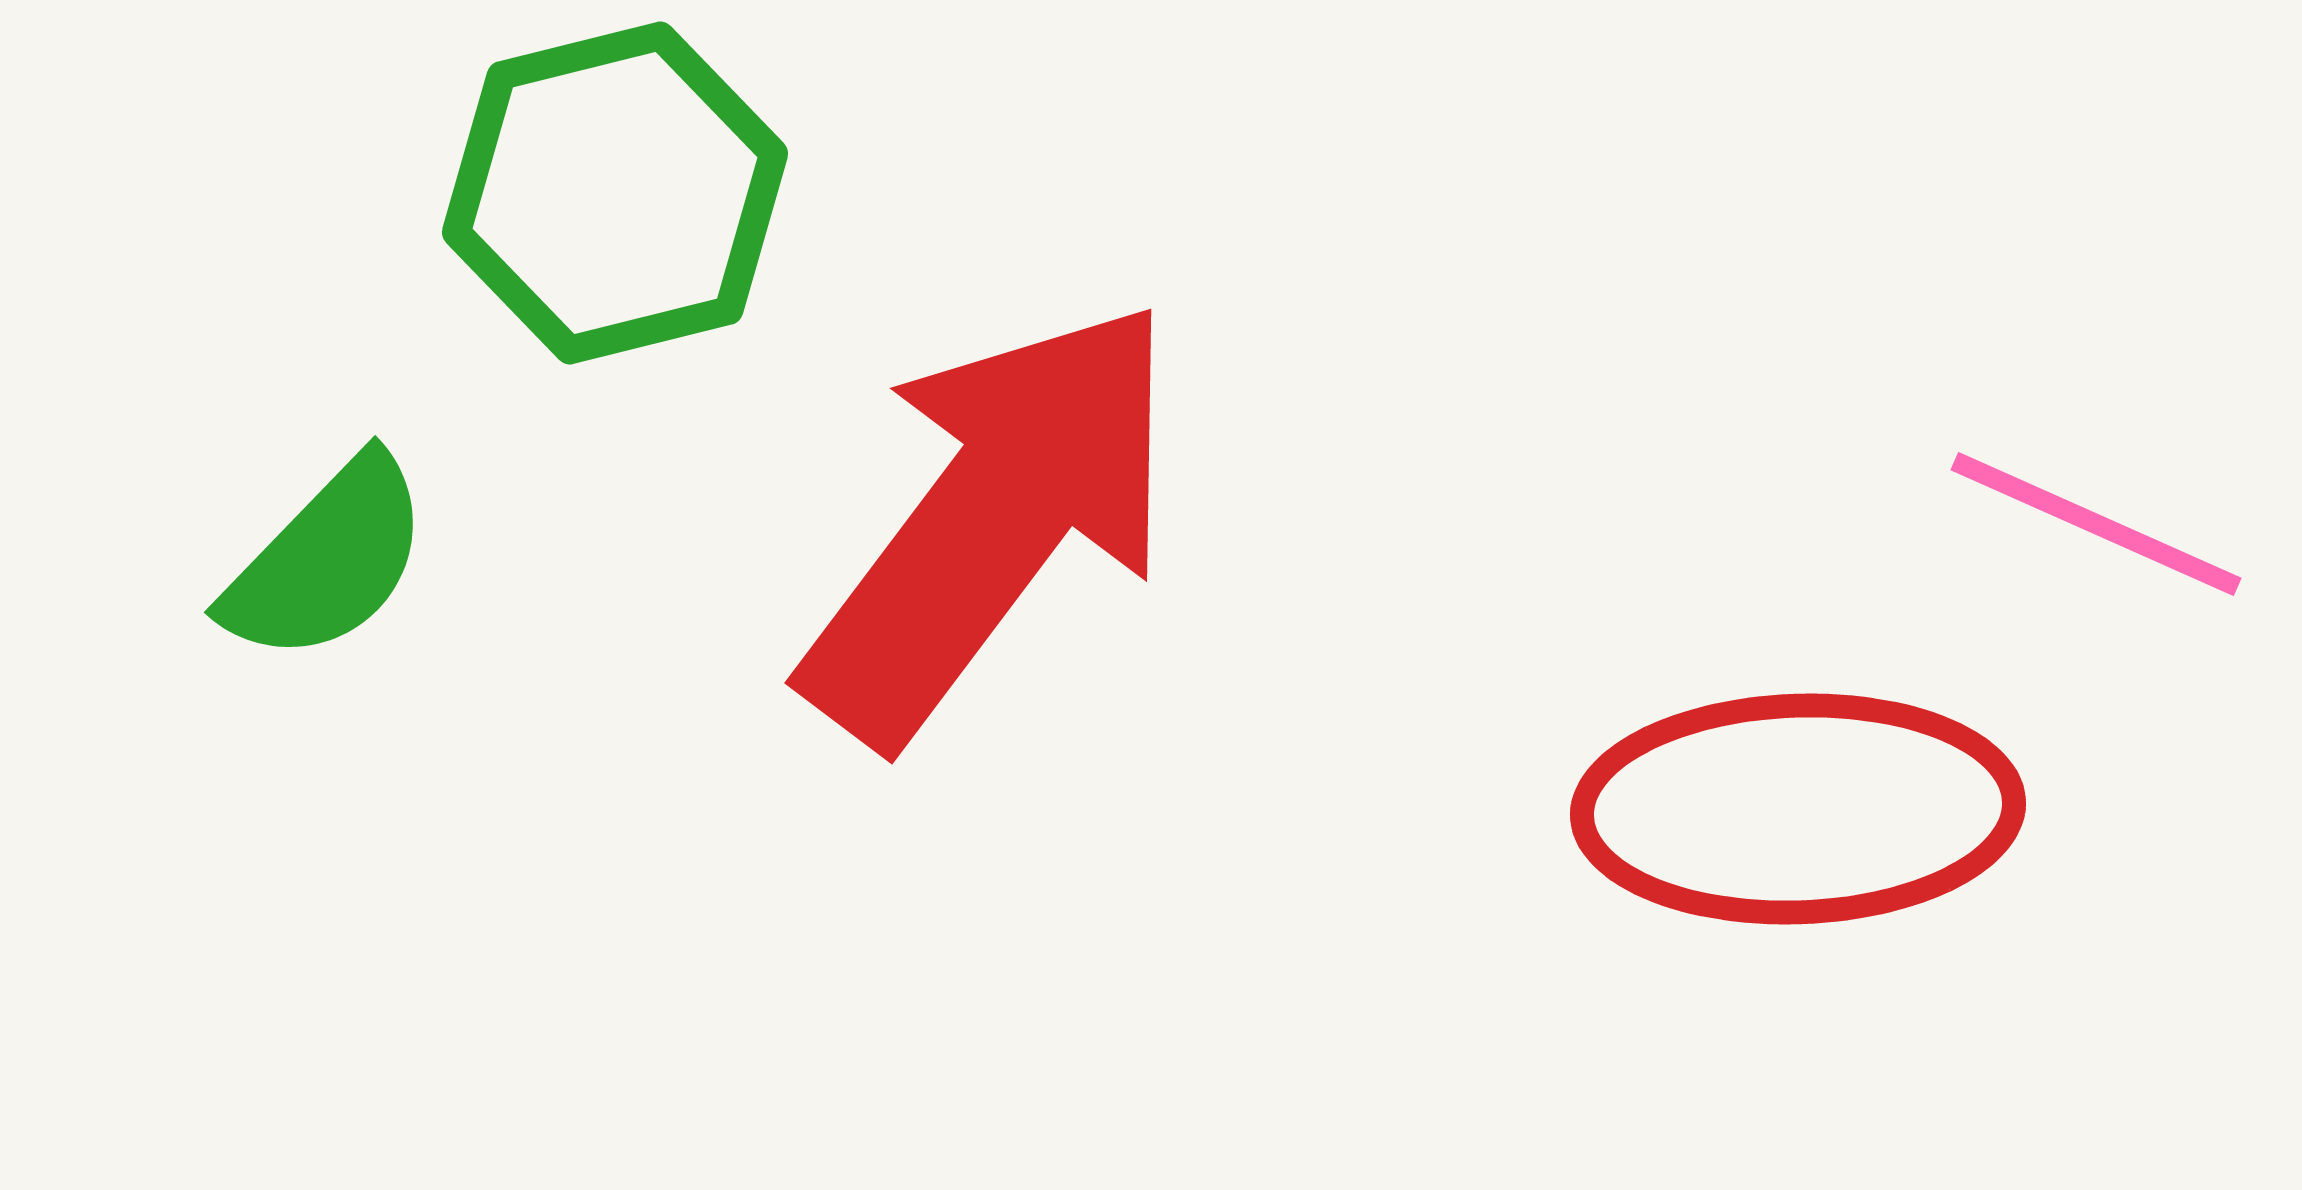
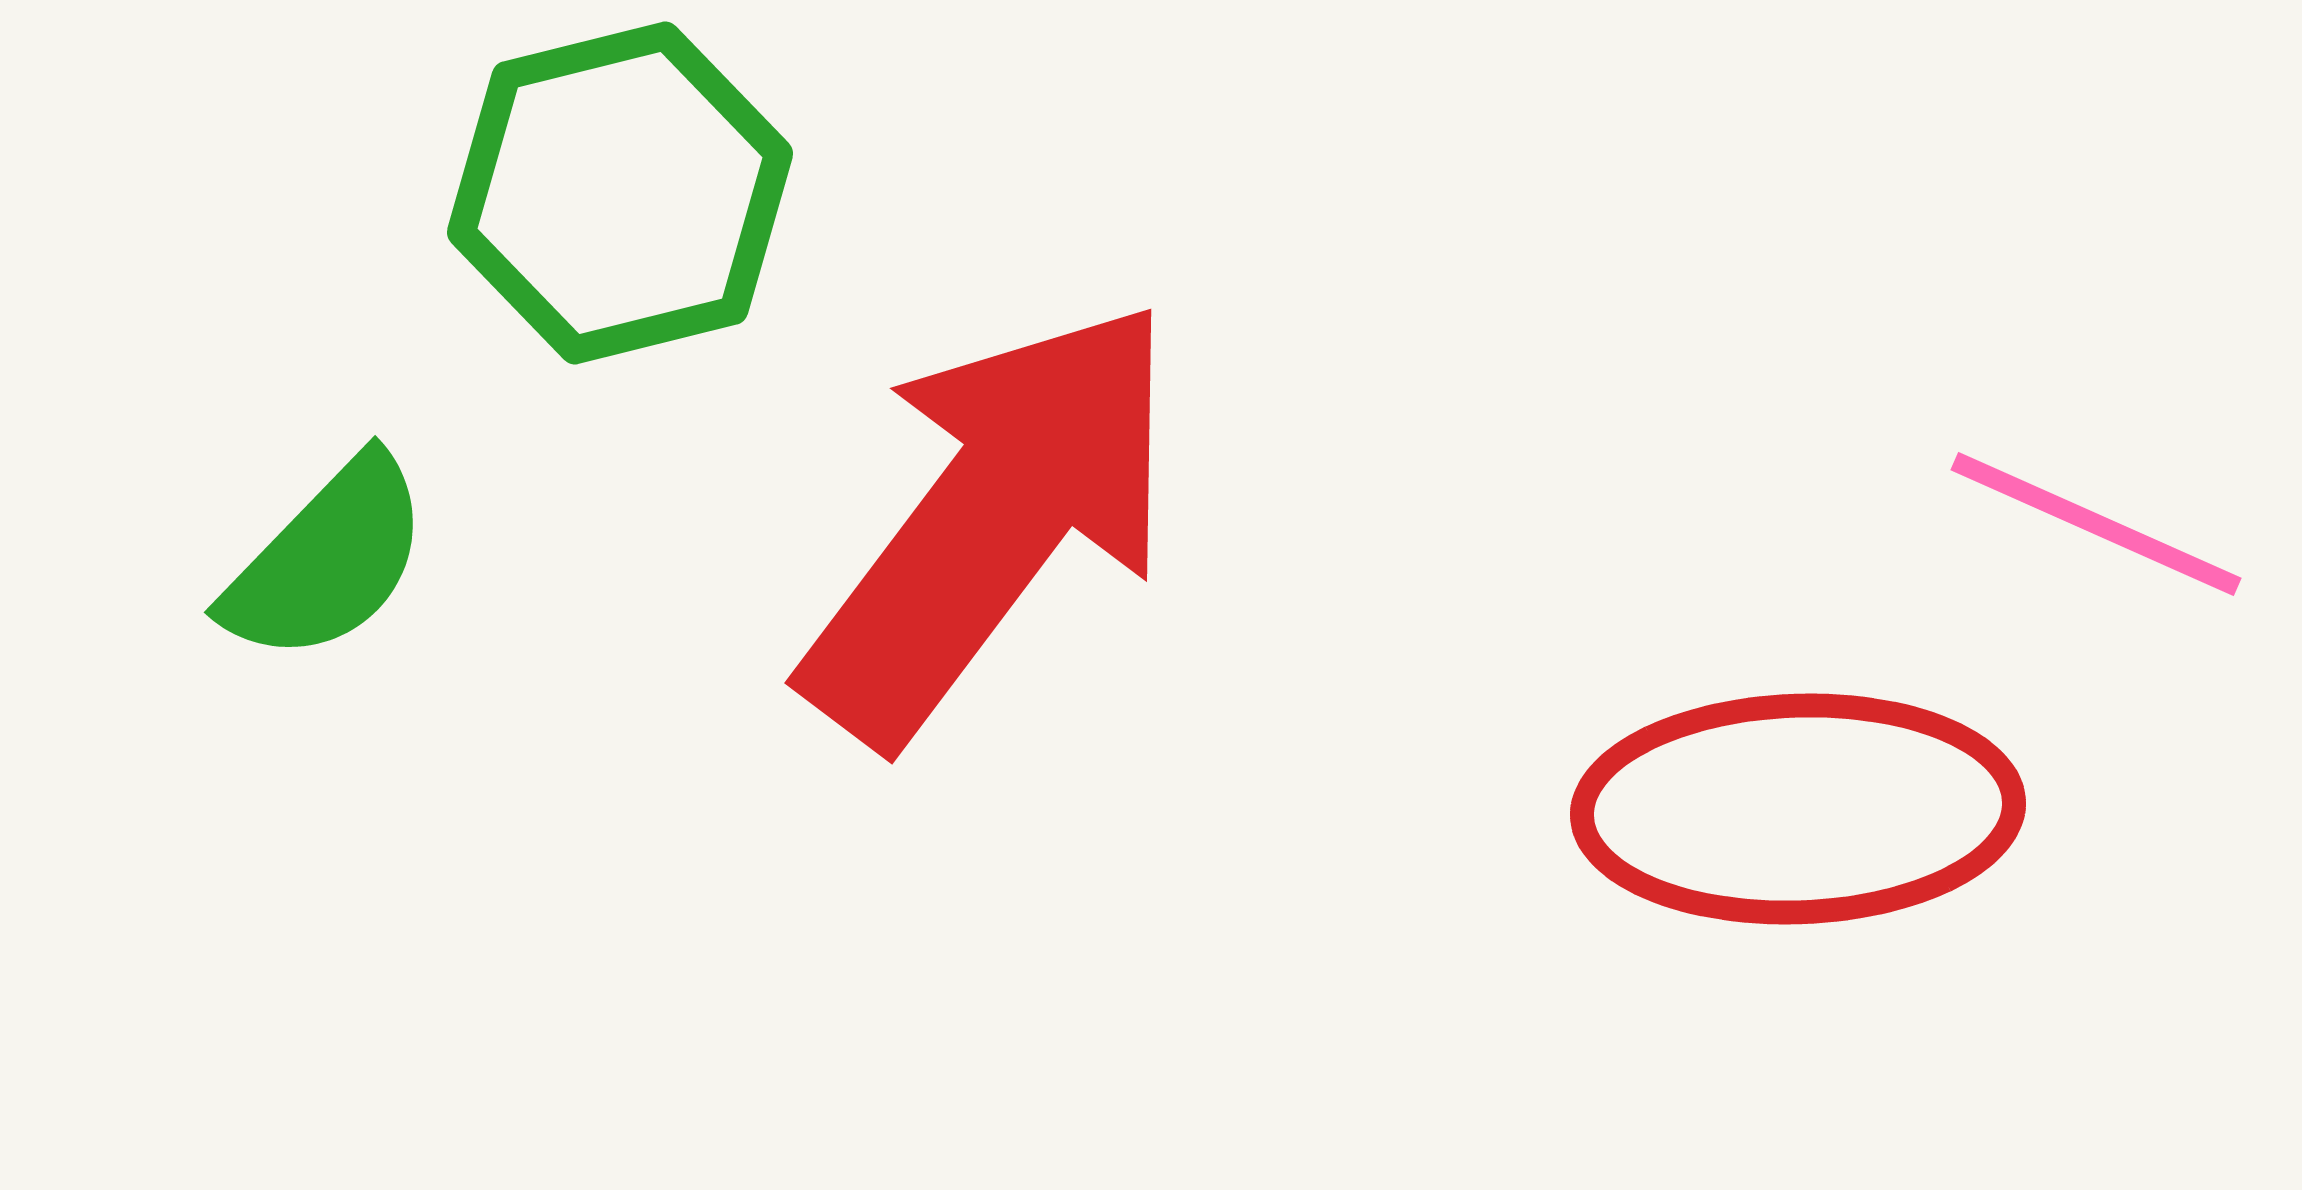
green hexagon: moved 5 px right
